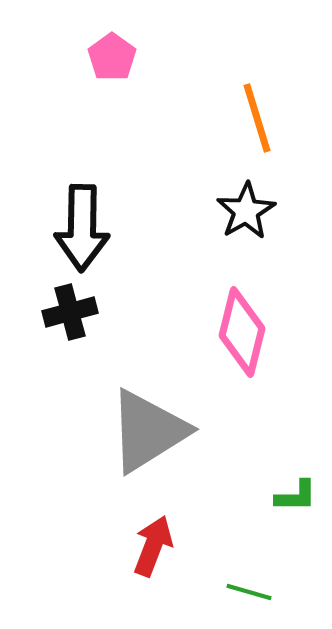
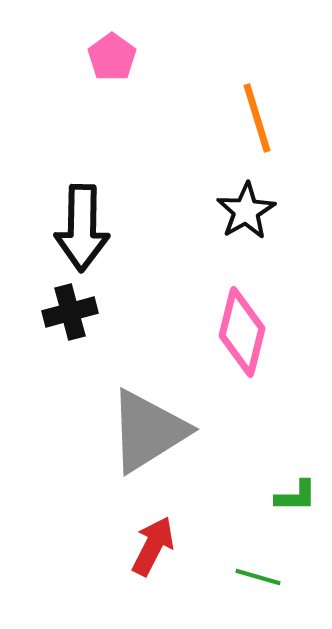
red arrow: rotated 6 degrees clockwise
green line: moved 9 px right, 15 px up
